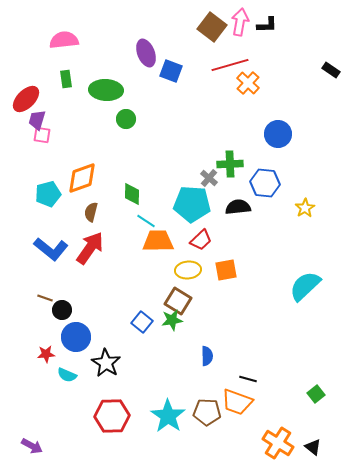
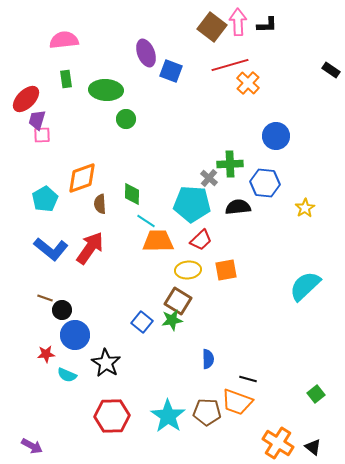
pink arrow at (240, 22): moved 2 px left; rotated 12 degrees counterclockwise
blue circle at (278, 134): moved 2 px left, 2 px down
pink square at (42, 135): rotated 12 degrees counterclockwise
cyan pentagon at (48, 194): moved 3 px left, 5 px down; rotated 15 degrees counterclockwise
brown semicircle at (91, 212): moved 9 px right, 8 px up; rotated 18 degrees counterclockwise
blue circle at (76, 337): moved 1 px left, 2 px up
blue semicircle at (207, 356): moved 1 px right, 3 px down
